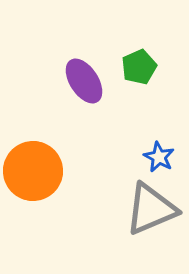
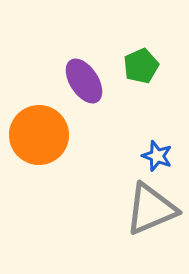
green pentagon: moved 2 px right, 1 px up
blue star: moved 2 px left, 1 px up; rotated 8 degrees counterclockwise
orange circle: moved 6 px right, 36 px up
